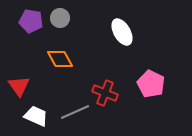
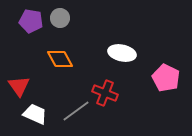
white ellipse: moved 21 px down; rotated 48 degrees counterclockwise
pink pentagon: moved 15 px right, 6 px up
gray line: moved 1 px right, 1 px up; rotated 12 degrees counterclockwise
white trapezoid: moved 1 px left, 2 px up
